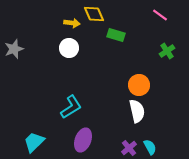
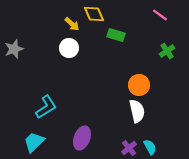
yellow arrow: moved 1 px down; rotated 35 degrees clockwise
cyan L-shape: moved 25 px left
purple ellipse: moved 1 px left, 2 px up
